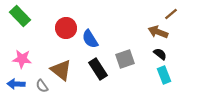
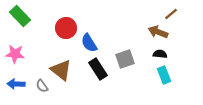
blue semicircle: moved 1 px left, 4 px down
black semicircle: rotated 32 degrees counterclockwise
pink star: moved 7 px left, 5 px up
